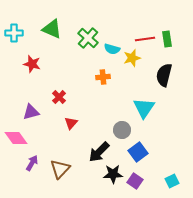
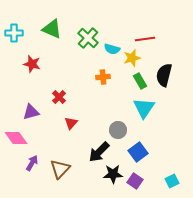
green rectangle: moved 27 px left, 42 px down; rotated 21 degrees counterclockwise
gray circle: moved 4 px left
